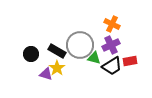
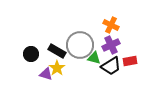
orange cross: moved 1 px left, 1 px down
black trapezoid: moved 1 px left
